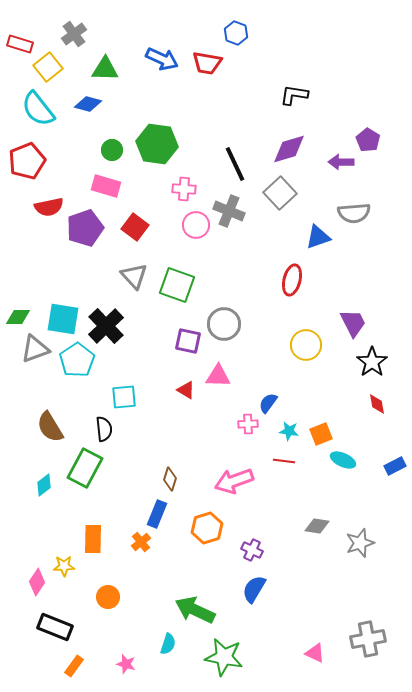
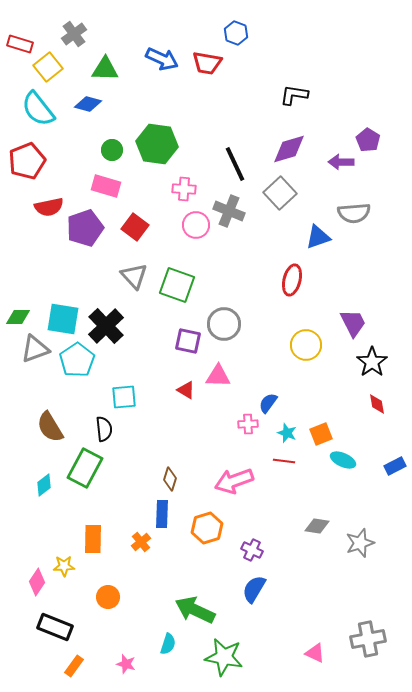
cyan star at (289, 431): moved 2 px left, 2 px down; rotated 12 degrees clockwise
blue rectangle at (157, 514): moved 5 px right; rotated 20 degrees counterclockwise
